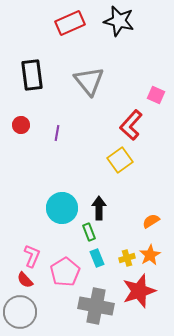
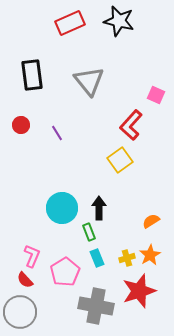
purple line: rotated 42 degrees counterclockwise
